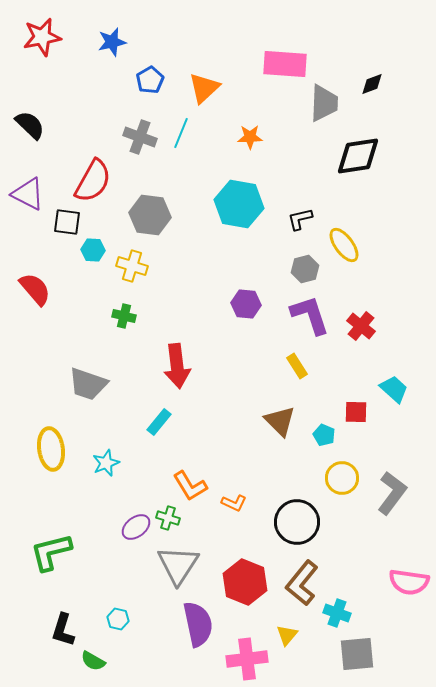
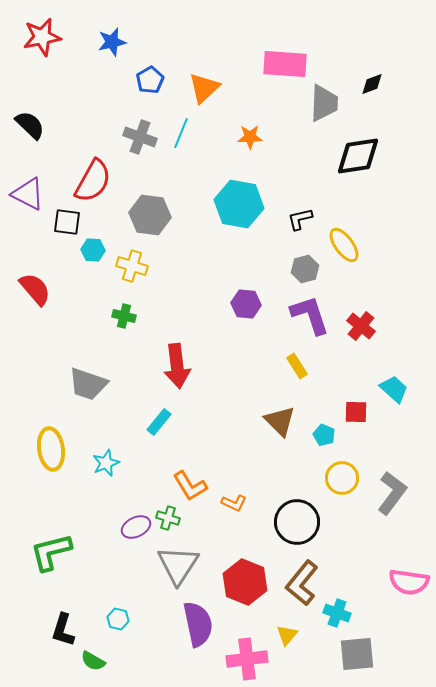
purple ellipse at (136, 527): rotated 12 degrees clockwise
